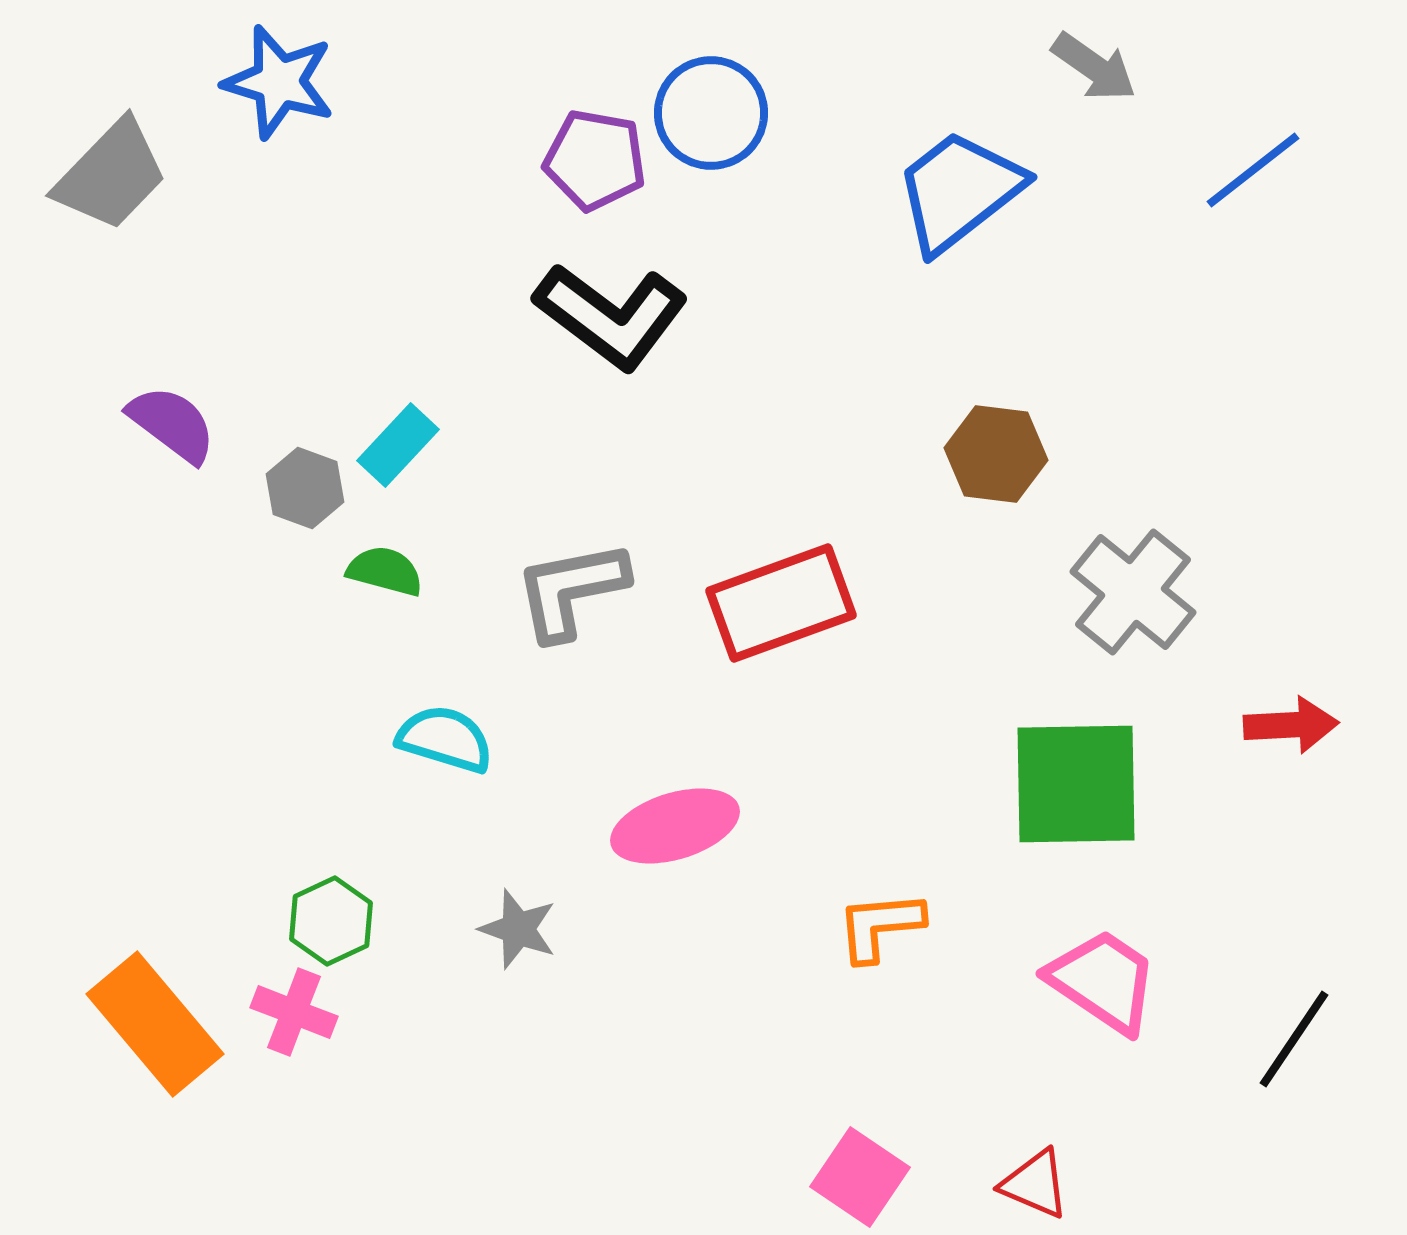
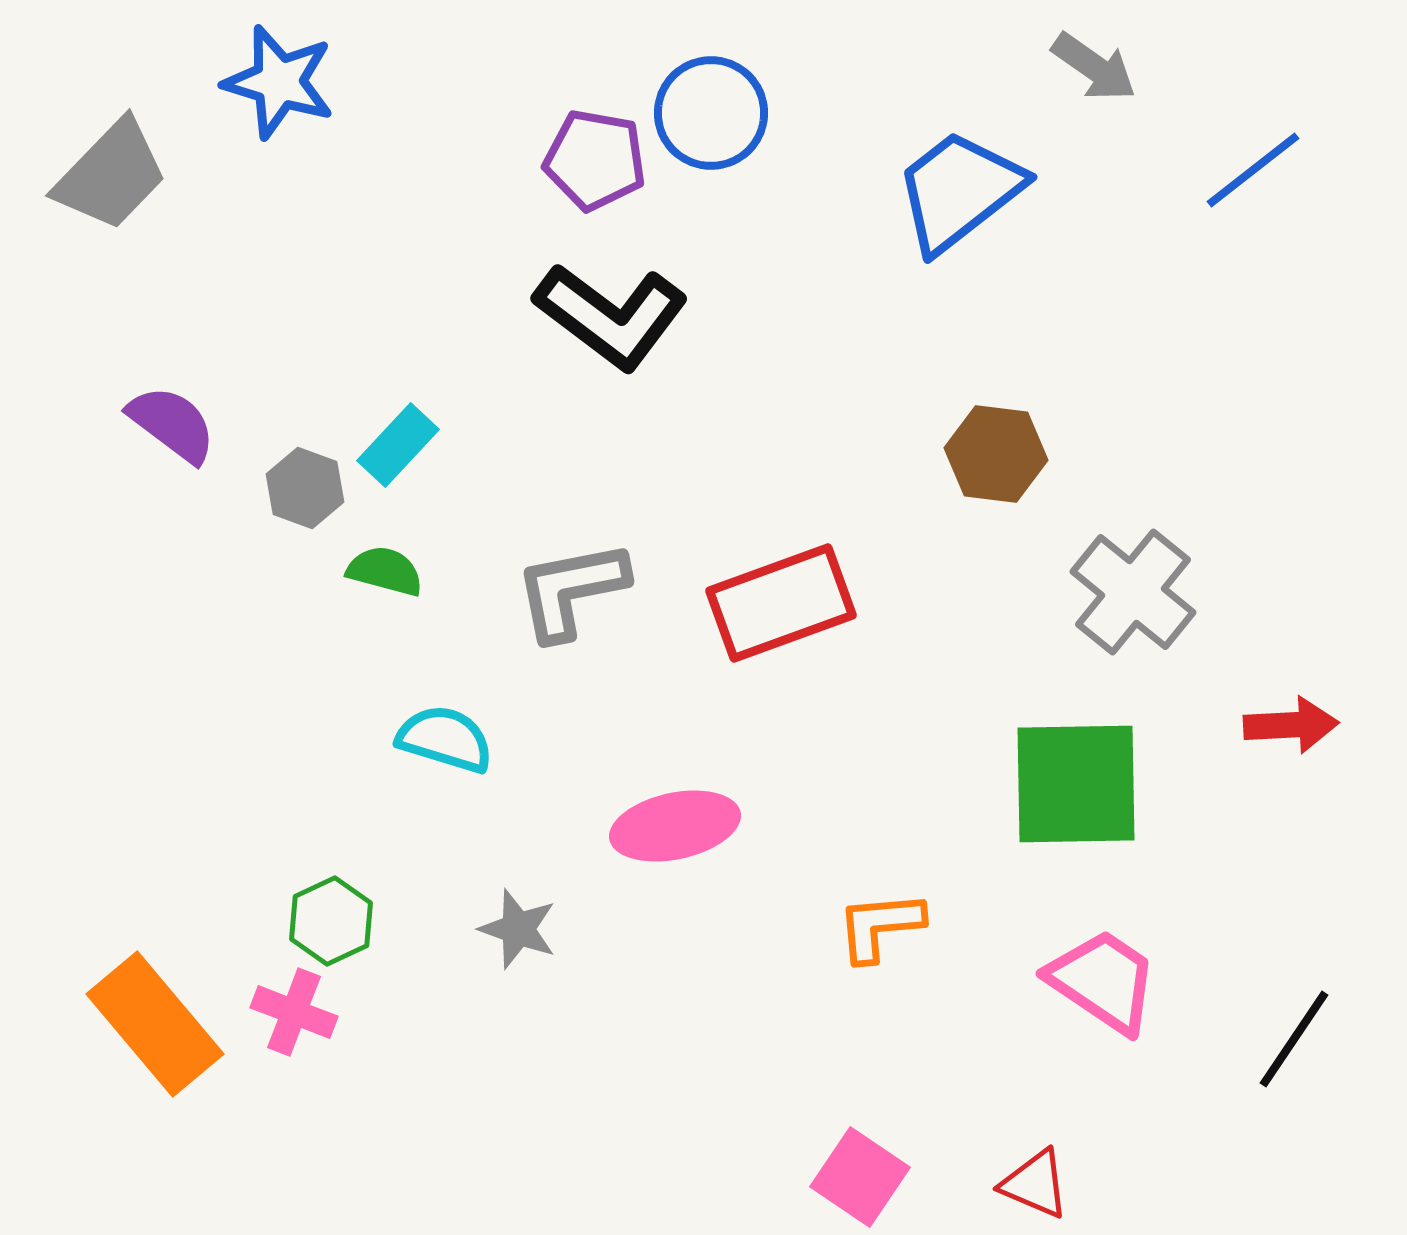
pink ellipse: rotated 5 degrees clockwise
